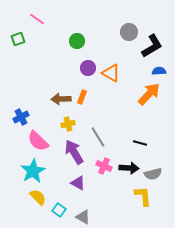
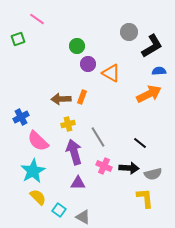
green circle: moved 5 px down
purple circle: moved 4 px up
orange arrow: rotated 20 degrees clockwise
black line: rotated 24 degrees clockwise
purple arrow: rotated 15 degrees clockwise
purple triangle: rotated 28 degrees counterclockwise
yellow L-shape: moved 2 px right, 2 px down
